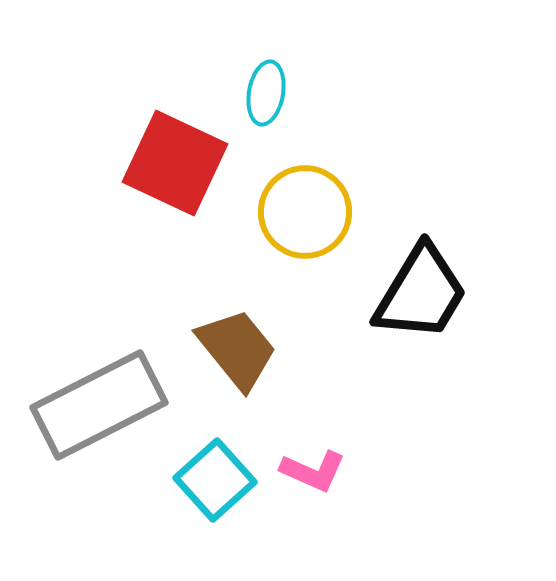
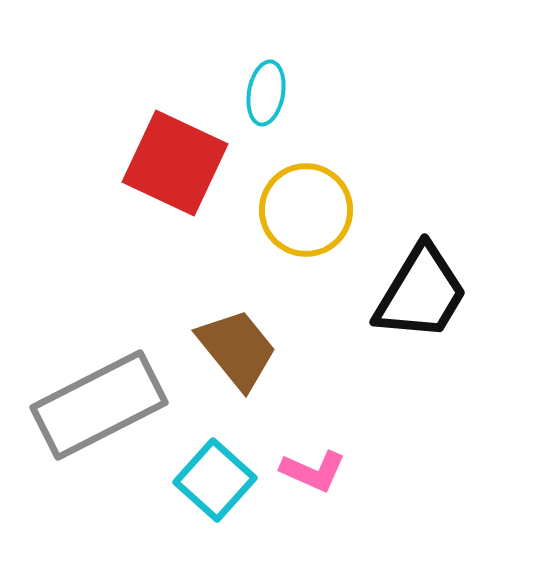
yellow circle: moved 1 px right, 2 px up
cyan square: rotated 6 degrees counterclockwise
